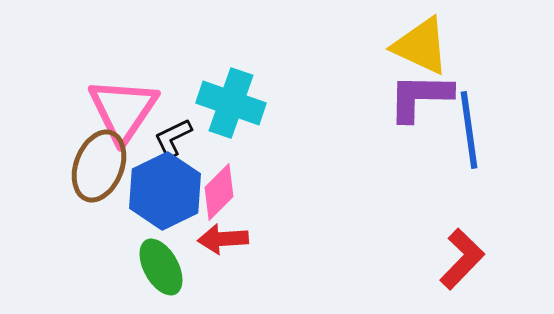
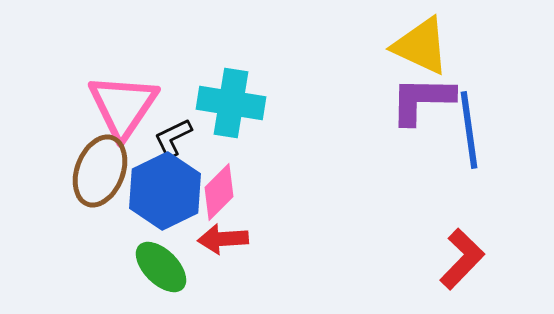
purple L-shape: moved 2 px right, 3 px down
cyan cross: rotated 10 degrees counterclockwise
pink triangle: moved 4 px up
brown ellipse: moved 1 px right, 5 px down
green ellipse: rotated 16 degrees counterclockwise
